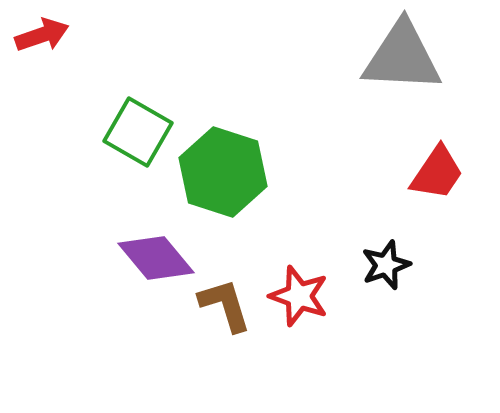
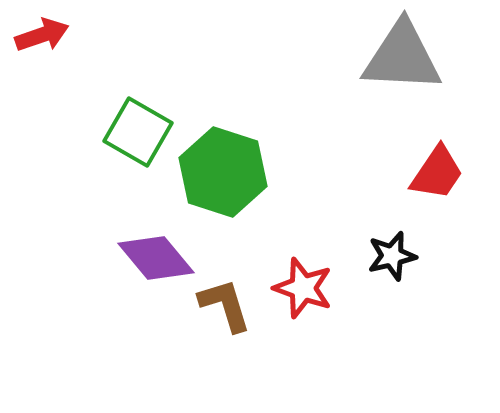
black star: moved 6 px right, 9 px up; rotated 6 degrees clockwise
red star: moved 4 px right, 8 px up
